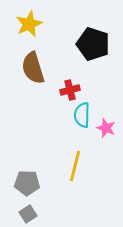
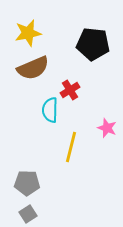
yellow star: moved 1 px left, 9 px down; rotated 12 degrees clockwise
black pentagon: rotated 12 degrees counterclockwise
brown semicircle: rotated 96 degrees counterclockwise
red cross: rotated 18 degrees counterclockwise
cyan semicircle: moved 32 px left, 5 px up
pink star: moved 1 px right
yellow line: moved 4 px left, 19 px up
